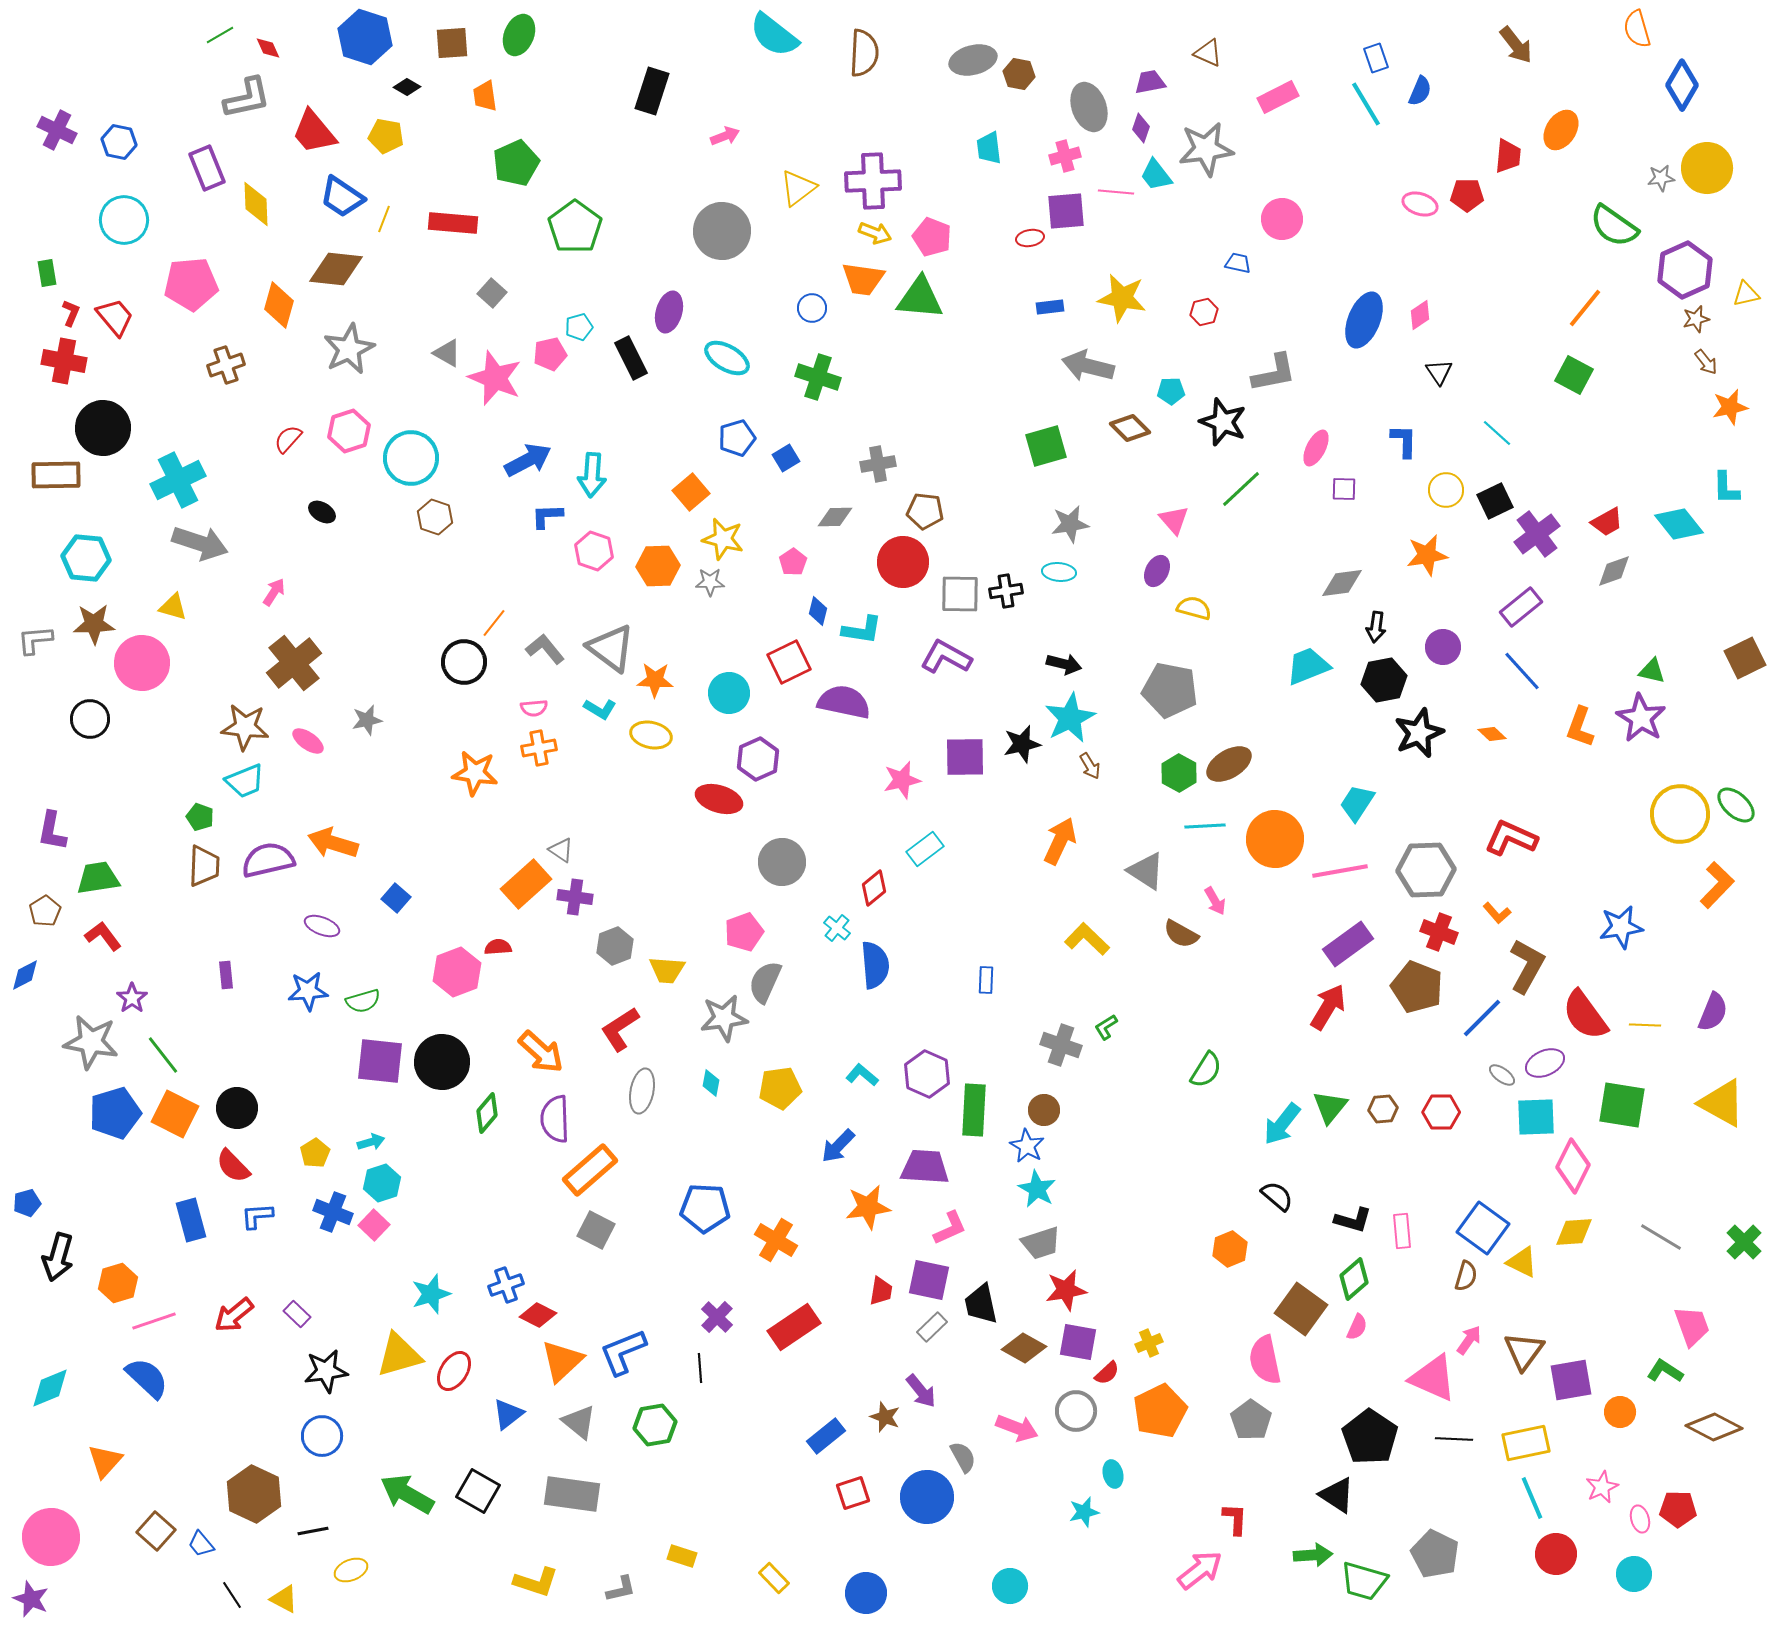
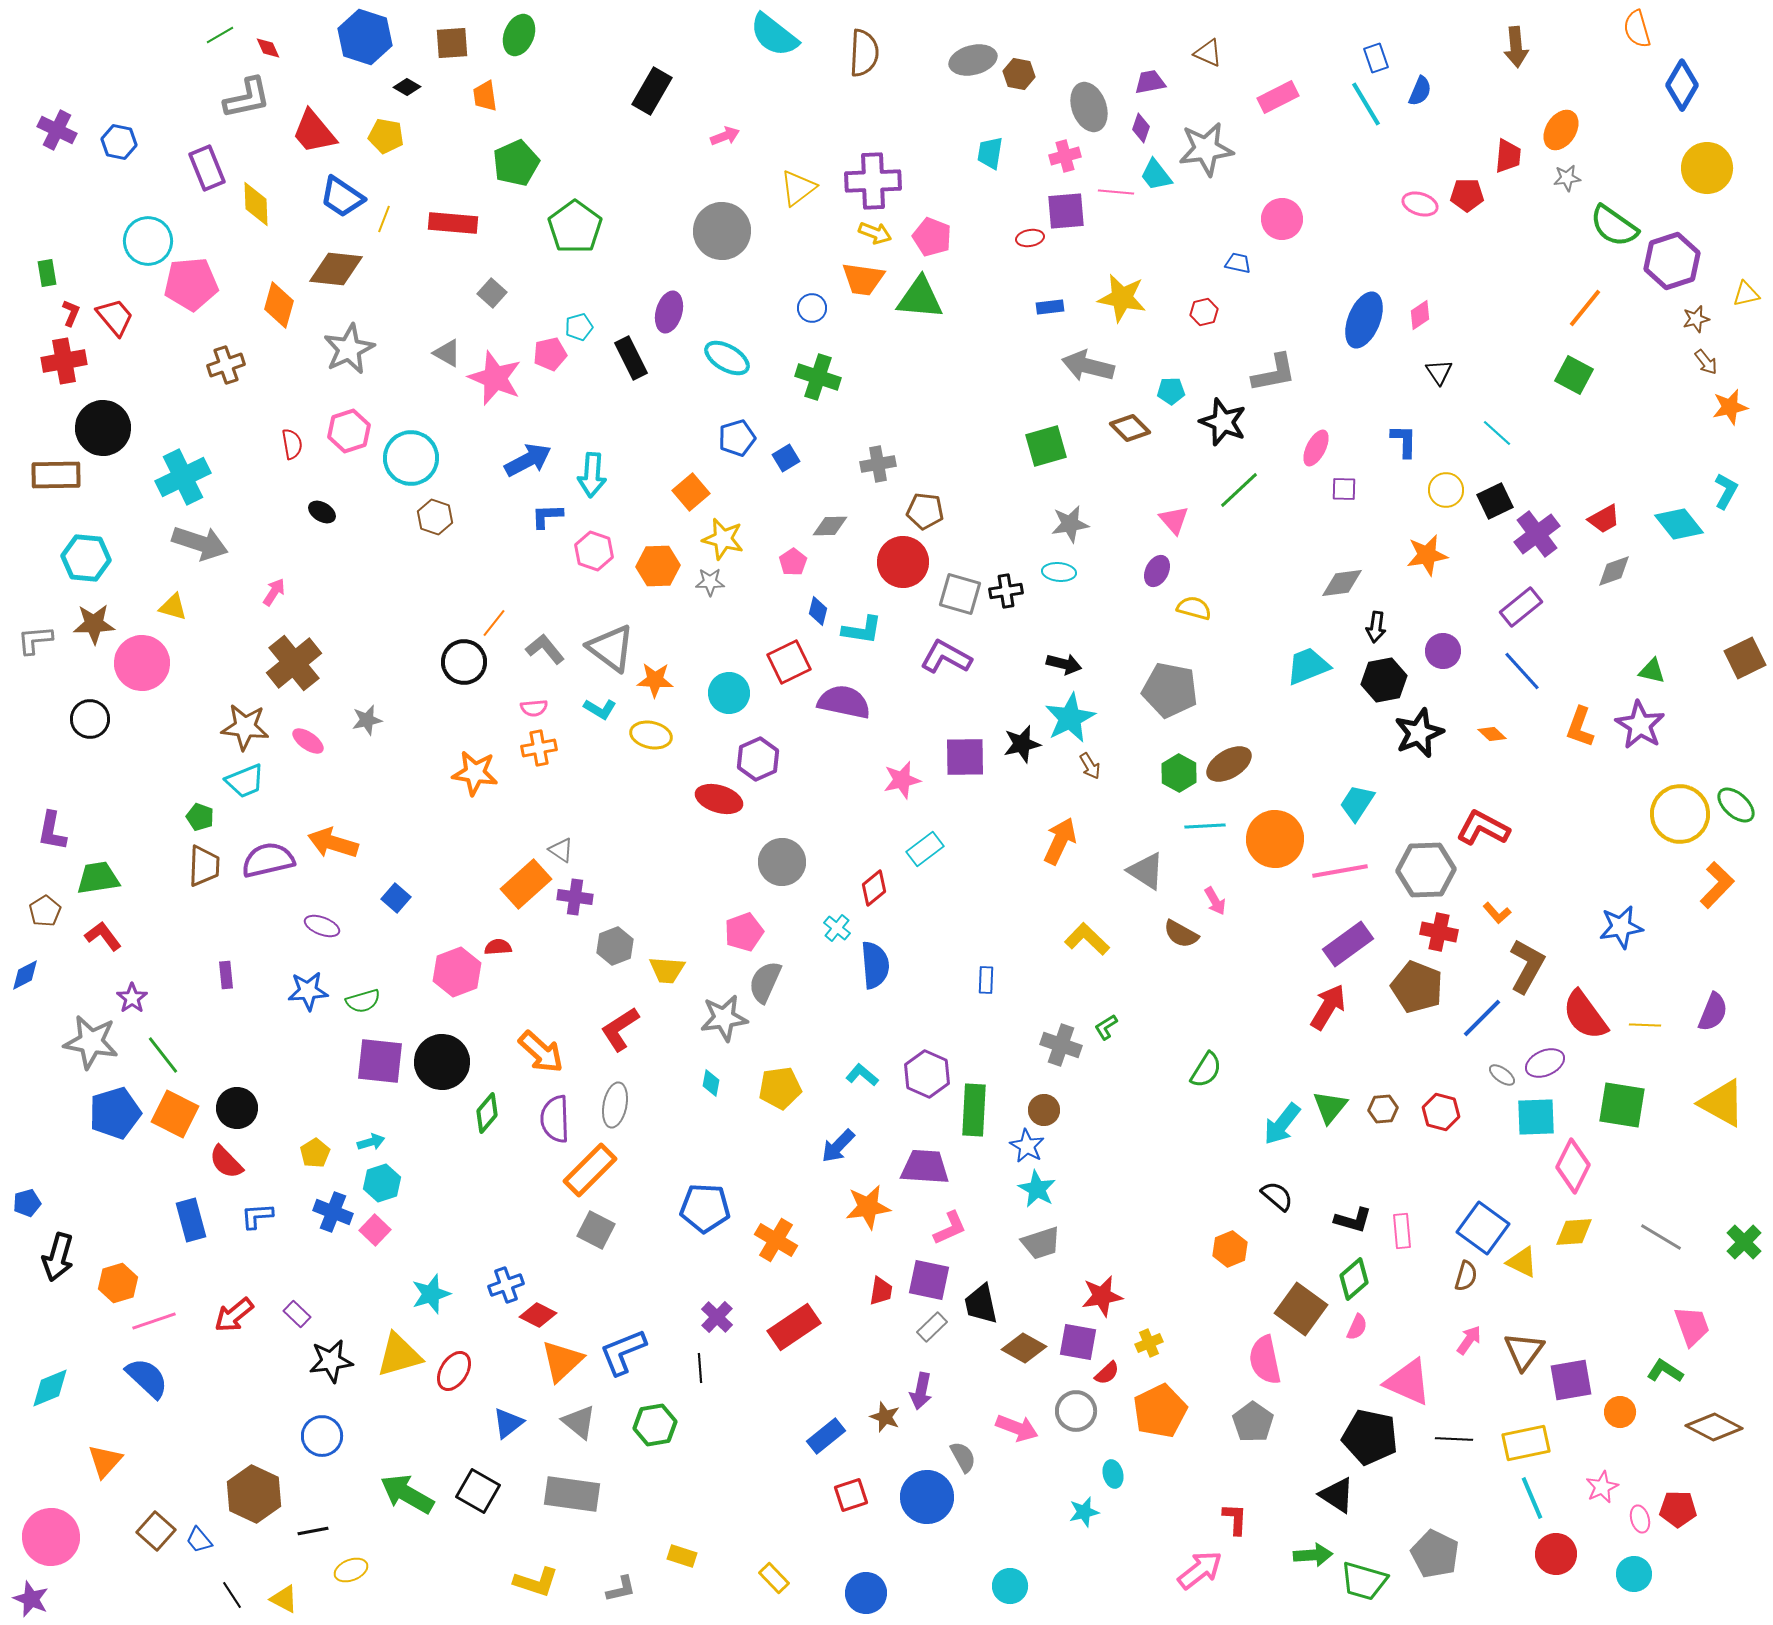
brown arrow at (1516, 45): moved 2 px down; rotated 33 degrees clockwise
black rectangle at (652, 91): rotated 12 degrees clockwise
cyan trapezoid at (989, 148): moved 1 px right, 5 px down; rotated 16 degrees clockwise
gray star at (1661, 178): moved 94 px left
cyan circle at (124, 220): moved 24 px right, 21 px down
purple hexagon at (1685, 270): moved 13 px left, 9 px up; rotated 6 degrees clockwise
red cross at (64, 361): rotated 21 degrees counterclockwise
red semicircle at (288, 439): moved 4 px right, 5 px down; rotated 128 degrees clockwise
cyan cross at (178, 480): moved 5 px right, 3 px up
cyan L-shape at (1726, 488): moved 3 px down; rotated 150 degrees counterclockwise
green line at (1241, 489): moved 2 px left, 1 px down
gray diamond at (835, 517): moved 5 px left, 9 px down
red trapezoid at (1607, 522): moved 3 px left, 3 px up
gray square at (960, 594): rotated 15 degrees clockwise
purple circle at (1443, 647): moved 4 px down
purple star at (1641, 718): moved 1 px left, 7 px down
red L-shape at (1511, 838): moved 28 px left, 10 px up; rotated 4 degrees clockwise
red cross at (1439, 932): rotated 9 degrees counterclockwise
gray ellipse at (642, 1091): moved 27 px left, 14 px down
red hexagon at (1441, 1112): rotated 15 degrees clockwise
red semicircle at (233, 1166): moved 7 px left, 4 px up
orange rectangle at (590, 1170): rotated 4 degrees counterclockwise
pink square at (374, 1225): moved 1 px right, 5 px down
red star at (1066, 1290): moved 36 px right, 6 px down
black star at (326, 1371): moved 5 px right, 10 px up
pink triangle at (1433, 1378): moved 25 px left, 4 px down
purple arrow at (921, 1391): rotated 51 degrees clockwise
blue triangle at (508, 1414): moved 9 px down
gray pentagon at (1251, 1420): moved 2 px right, 2 px down
black pentagon at (1370, 1437): rotated 22 degrees counterclockwise
red square at (853, 1493): moved 2 px left, 2 px down
blue trapezoid at (201, 1544): moved 2 px left, 4 px up
